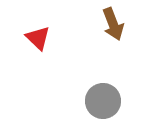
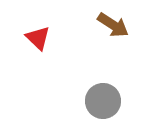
brown arrow: moved 1 px down; rotated 36 degrees counterclockwise
